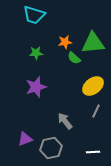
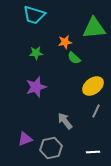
green triangle: moved 1 px right, 15 px up
